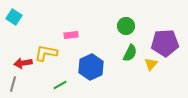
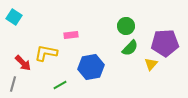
green semicircle: moved 5 px up; rotated 18 degrees clockwise
red arrow: rotated 126 degrees counterclockwise
blue hexagon: rotated 15 degrees clockwise
